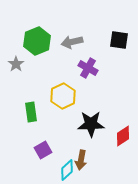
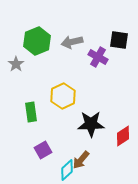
purple cross: moved 10 px right, 11 px up
brown arrow: rotated 30 degrees clockwise
